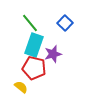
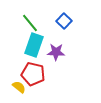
blue square: moved 1 px left, 2 px up
purple star: moved 3 px right, 2 px up; rotated 18 degrees clockwise
red pentagon: moved 1 px left, 6 px down
yellow semicircle: moved 2 px left
